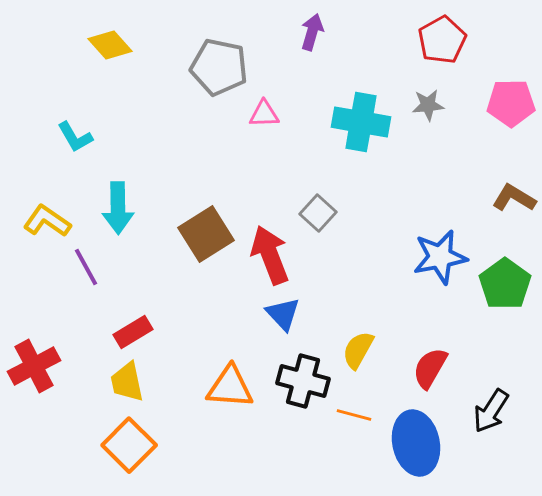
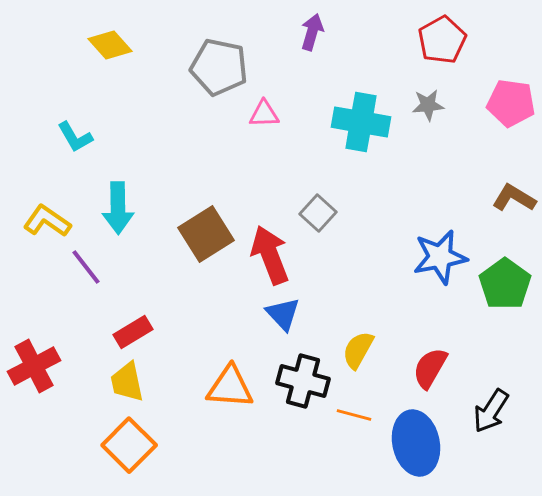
pink pentagon: rotated 9 degrees clockwise
purple line: rotated 9 degrees counterclockwise
